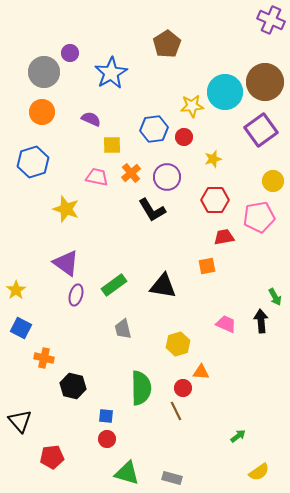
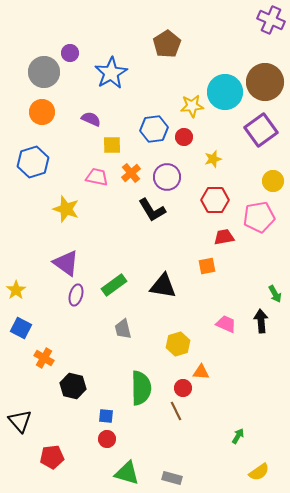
green arrow at (275, 297): moved 3 px up
orange cross at (44, 358): rotated 18 degrees clockwise
green arrow at (238, 436): rotated 21 degrees counterclockwise
